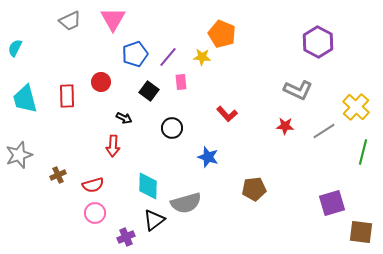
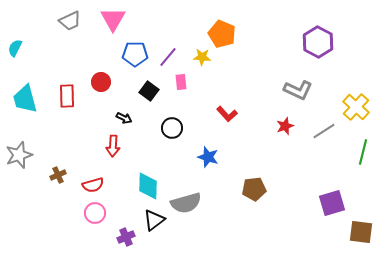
blue pentagon: rotated 20 degrees clockwise
red star: rotated 24 degrees counterclockwise
